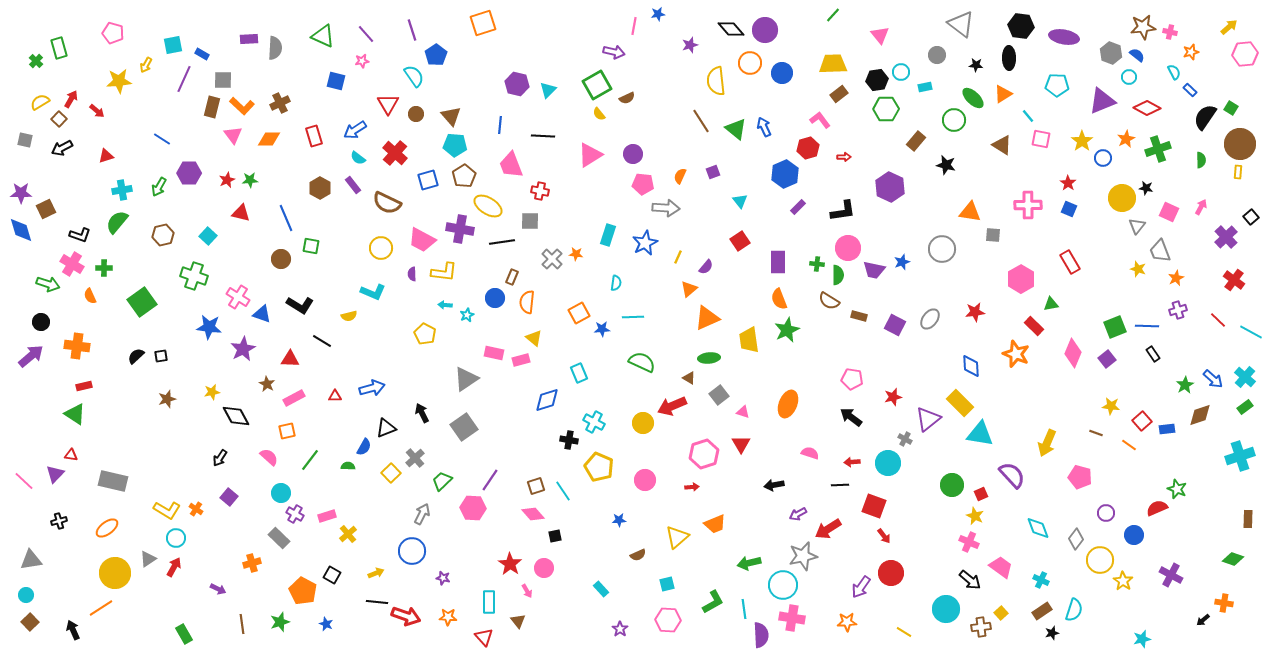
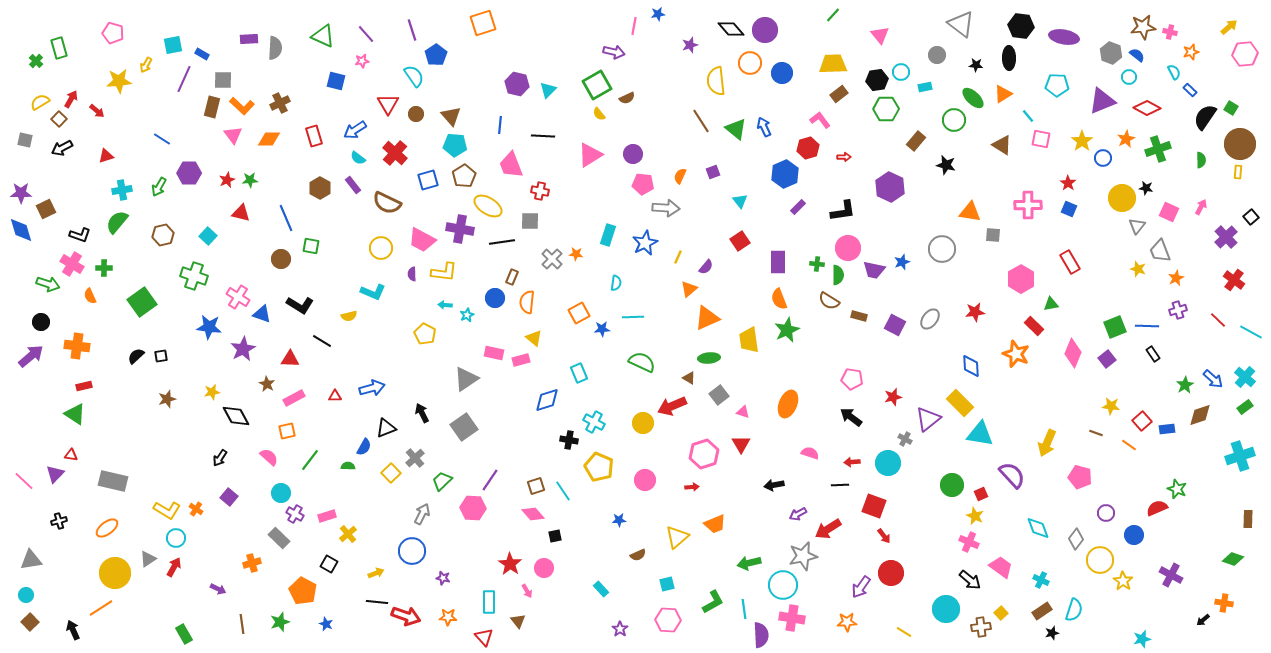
black square at (332, 575): moved 3 px left, 11 px up
